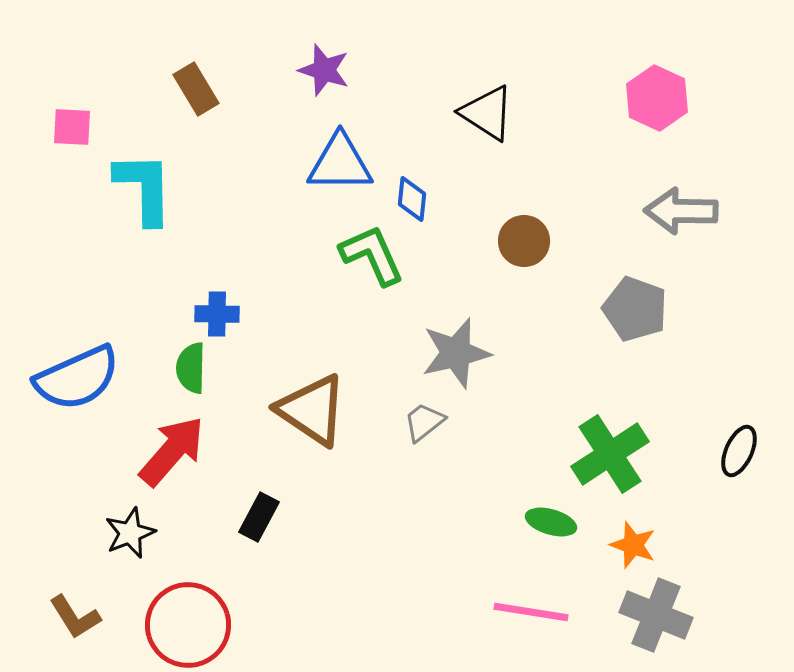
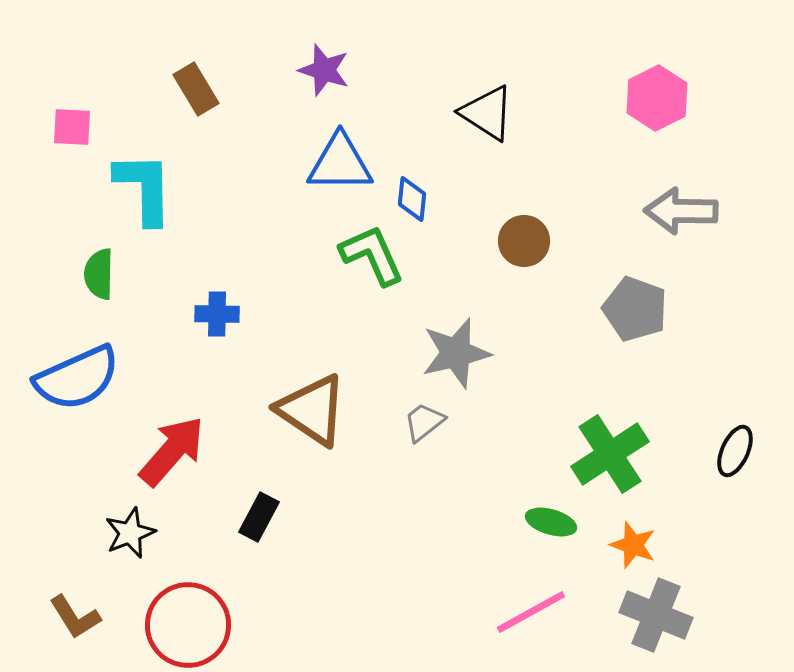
pink hexagon: rotated 8 degrees clockwise
green semicircle: moved 92 px left, 94 px up
black ellipse: moved 4 px left
pink line: rotated 38 degrees counterclockwise
